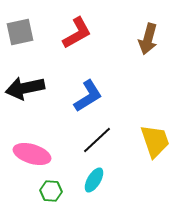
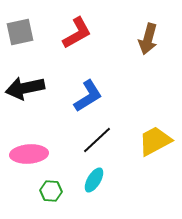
yellow trapezoid: rotated 99 degrees counterclockwise
pink ellipse: moved 3 px left; rotated 21 degrees counterclockwise
